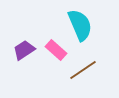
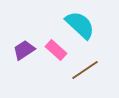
cyan semicircle: rotated 24 degrees counterclockwise
brown line: moved 2 px right
